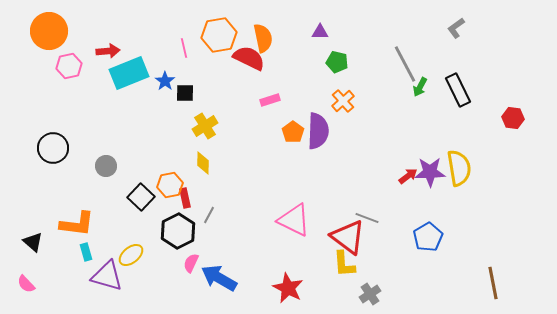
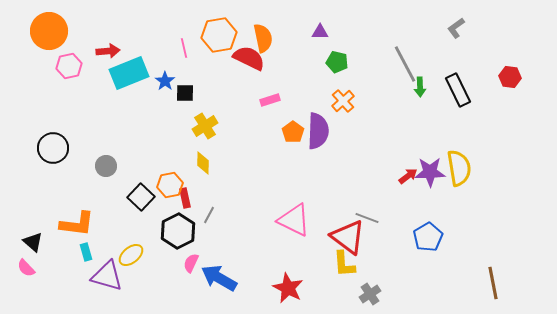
green arrow at (420, 87): rotated 30 degrees counterclockwise
red hexagon at (513, 118): moved 3 px left, 41 px up
pink semicircle at (26, 284): moved 16 px up
